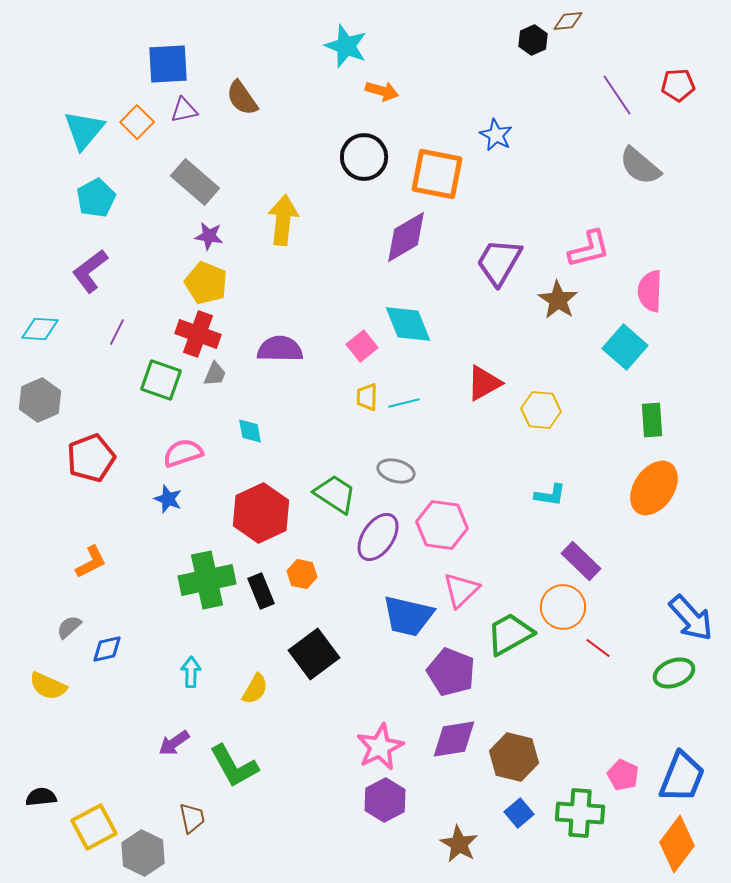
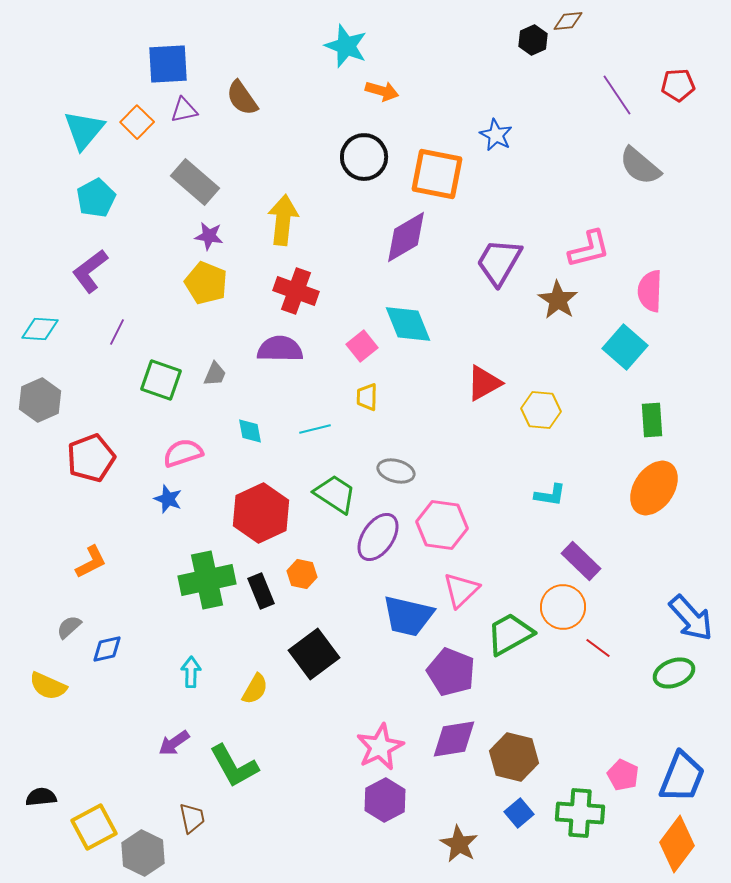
red cross at (198, 334): moved 98 px right, 43 px up
cyan line at (404, 403): moved 89 px left, 26 px down
